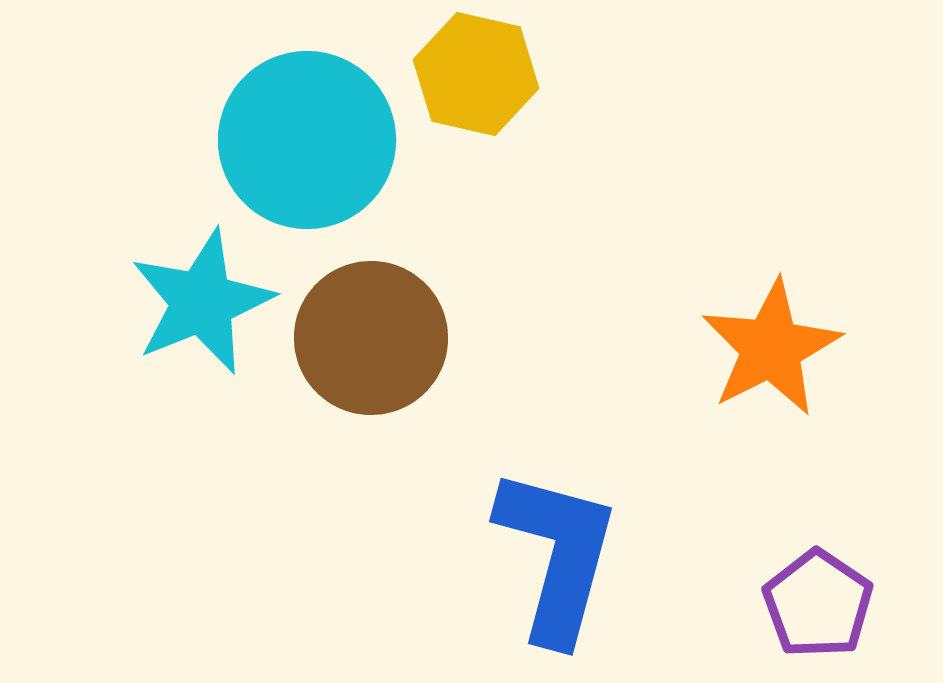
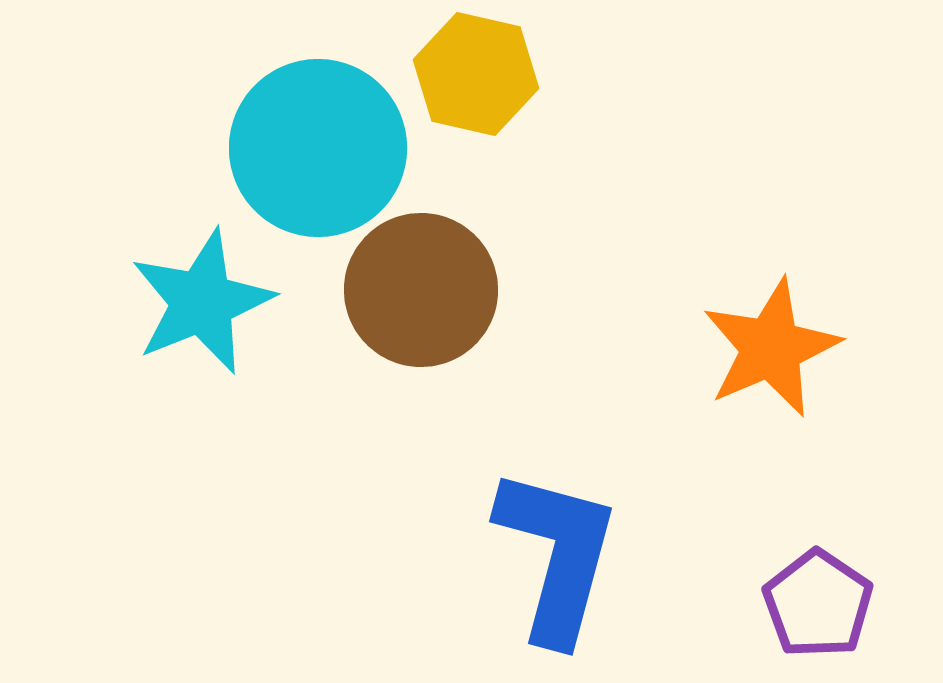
cyan circle: moved 11 px right, 8 px down
brown circle: moved 50 px right, 48 px up
orange star: rotated 4 degrees clockwise
